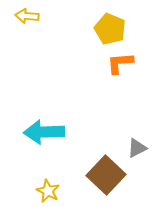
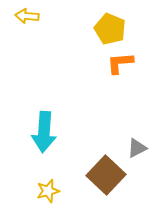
cyan arrow: rotated 84 degrees counterclockwise
yellow star: rotated 30 degrees clockwise
